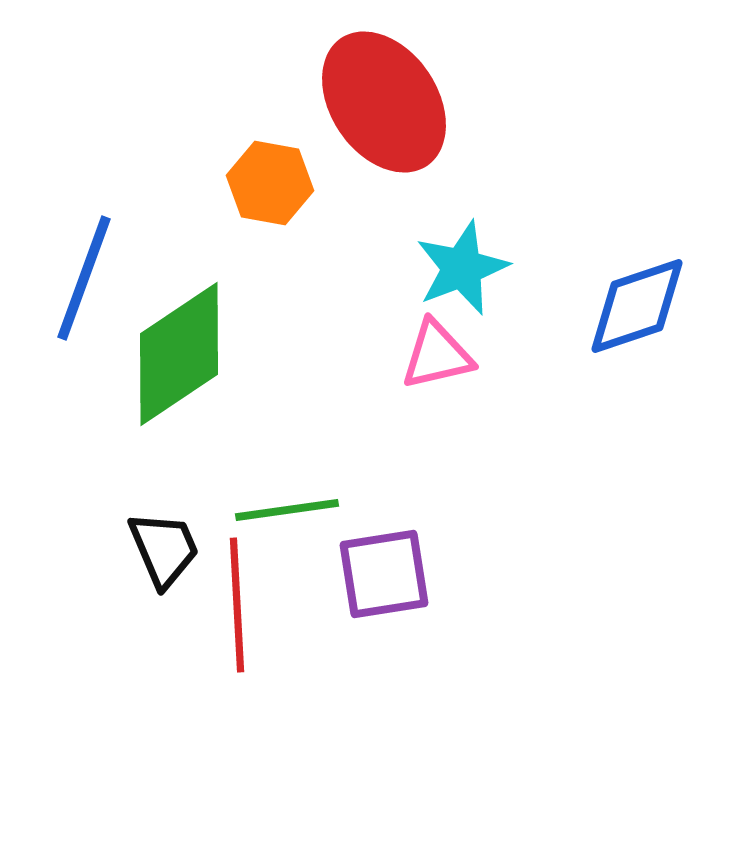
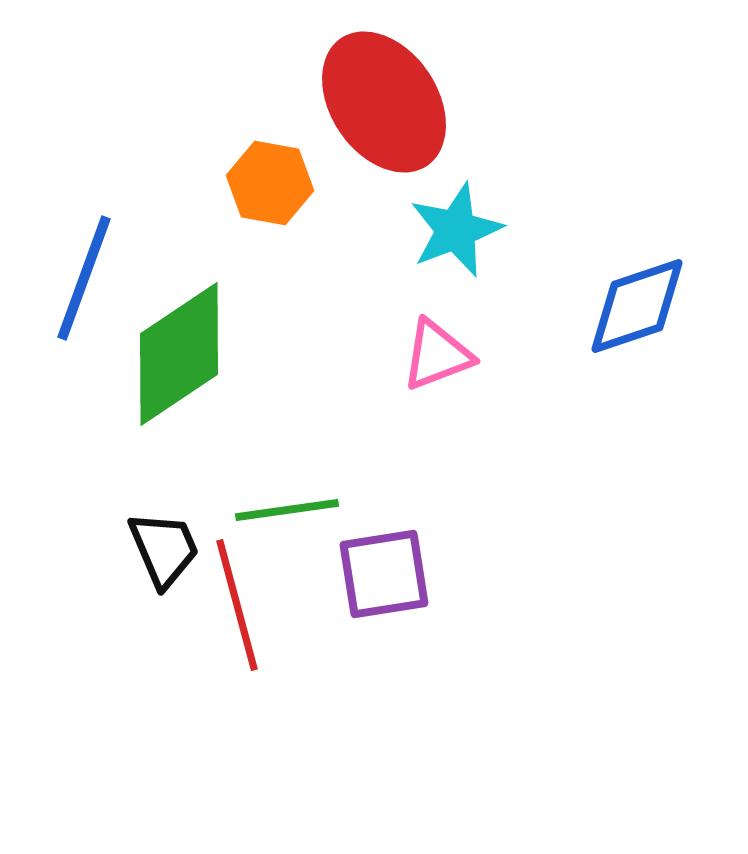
cyan star: moved 6 px left, 38 px up
pink triangle: rotated 8 degrees counterclockwise
red line: rotated 12 degrees counterclockwise
